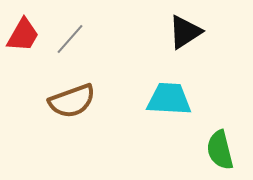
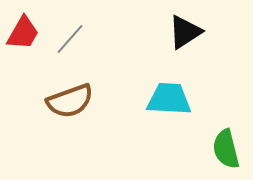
red trapezoid: moved 2 px up
brown semicircle: moved 2 px left
green semicircle: moved 6 px right, 1 px up
